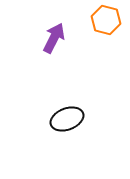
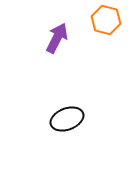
purple arrow: moved 3 px right
